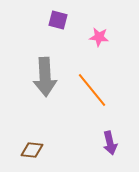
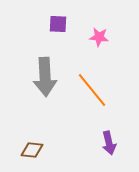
purple square: moved 4 px down; rotated 12 degrees counterclockwise
purple arrow: moved 1 px left
